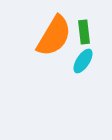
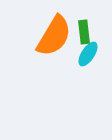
cyan ellipse: moved 5 px right, 7 px up
